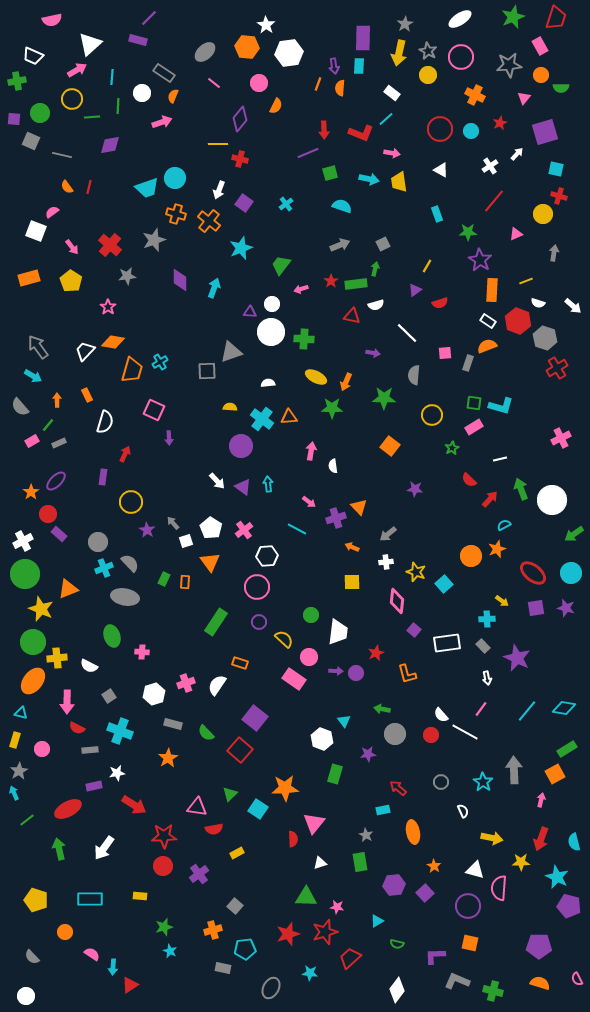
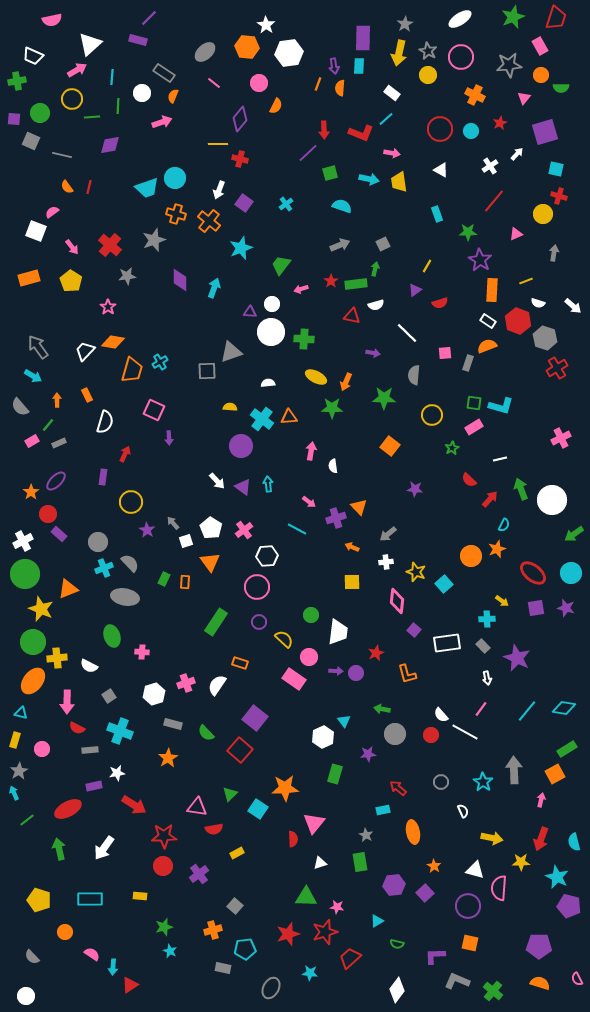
purple line at (308, 153): rotated 20 degrees counterclockwise
cyan semicircle at (504, 525): rotated 144 degrees clockwise
white hexagon at (322, 739): moved 1 px right, 2 px up; rotated 15 degrees clockwise
yellow pentagon at (36, 900): moved 3 px right
green cross at (493, 991): rotated 24 degrees clockwise
